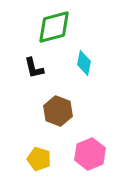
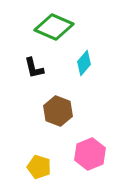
green diamond: rotated 39 degrees clockwise
cyan diamond: rotated 30 degrees clockwise
yellow pentagon: moved 8 px down
